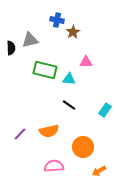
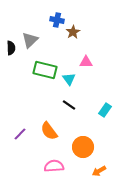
gray triangle: rotated 30 degrees counterclockwise
cyan triangle: rotated 48 degrees clockwise
orange semicircle: rotated 66 degrees clockwise
